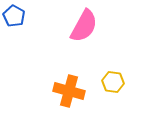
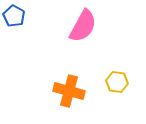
pink semicircle: moved 1 px left
yellow hexagon: moved 4 px right
